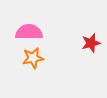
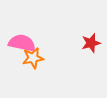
pink semicircle: moved 7 px left, 11 px down; rotated 12 degrees clockwise
